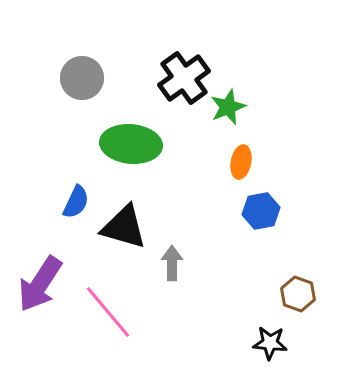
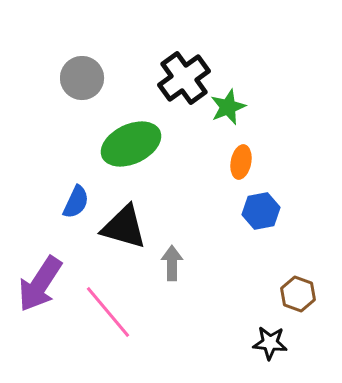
green ellipse: rotated 30 degrees counterclockwise
